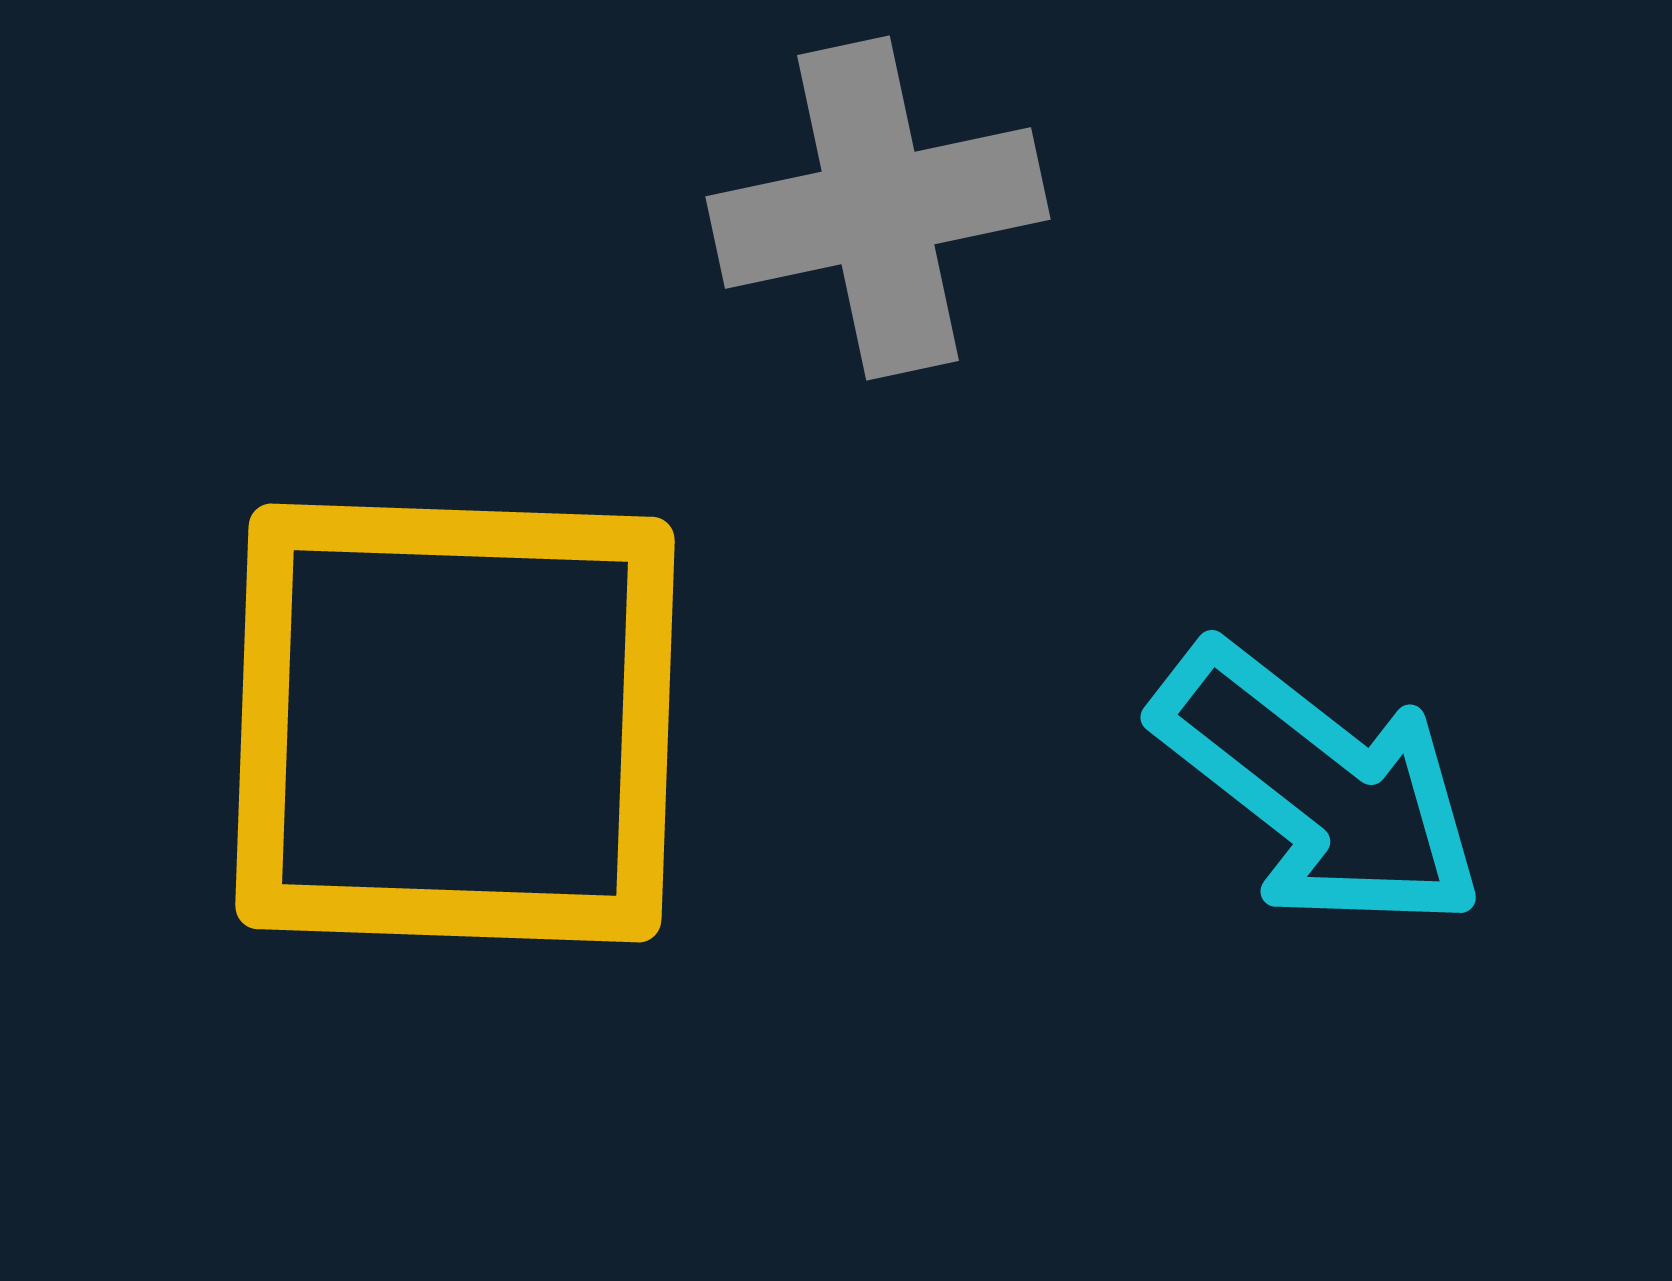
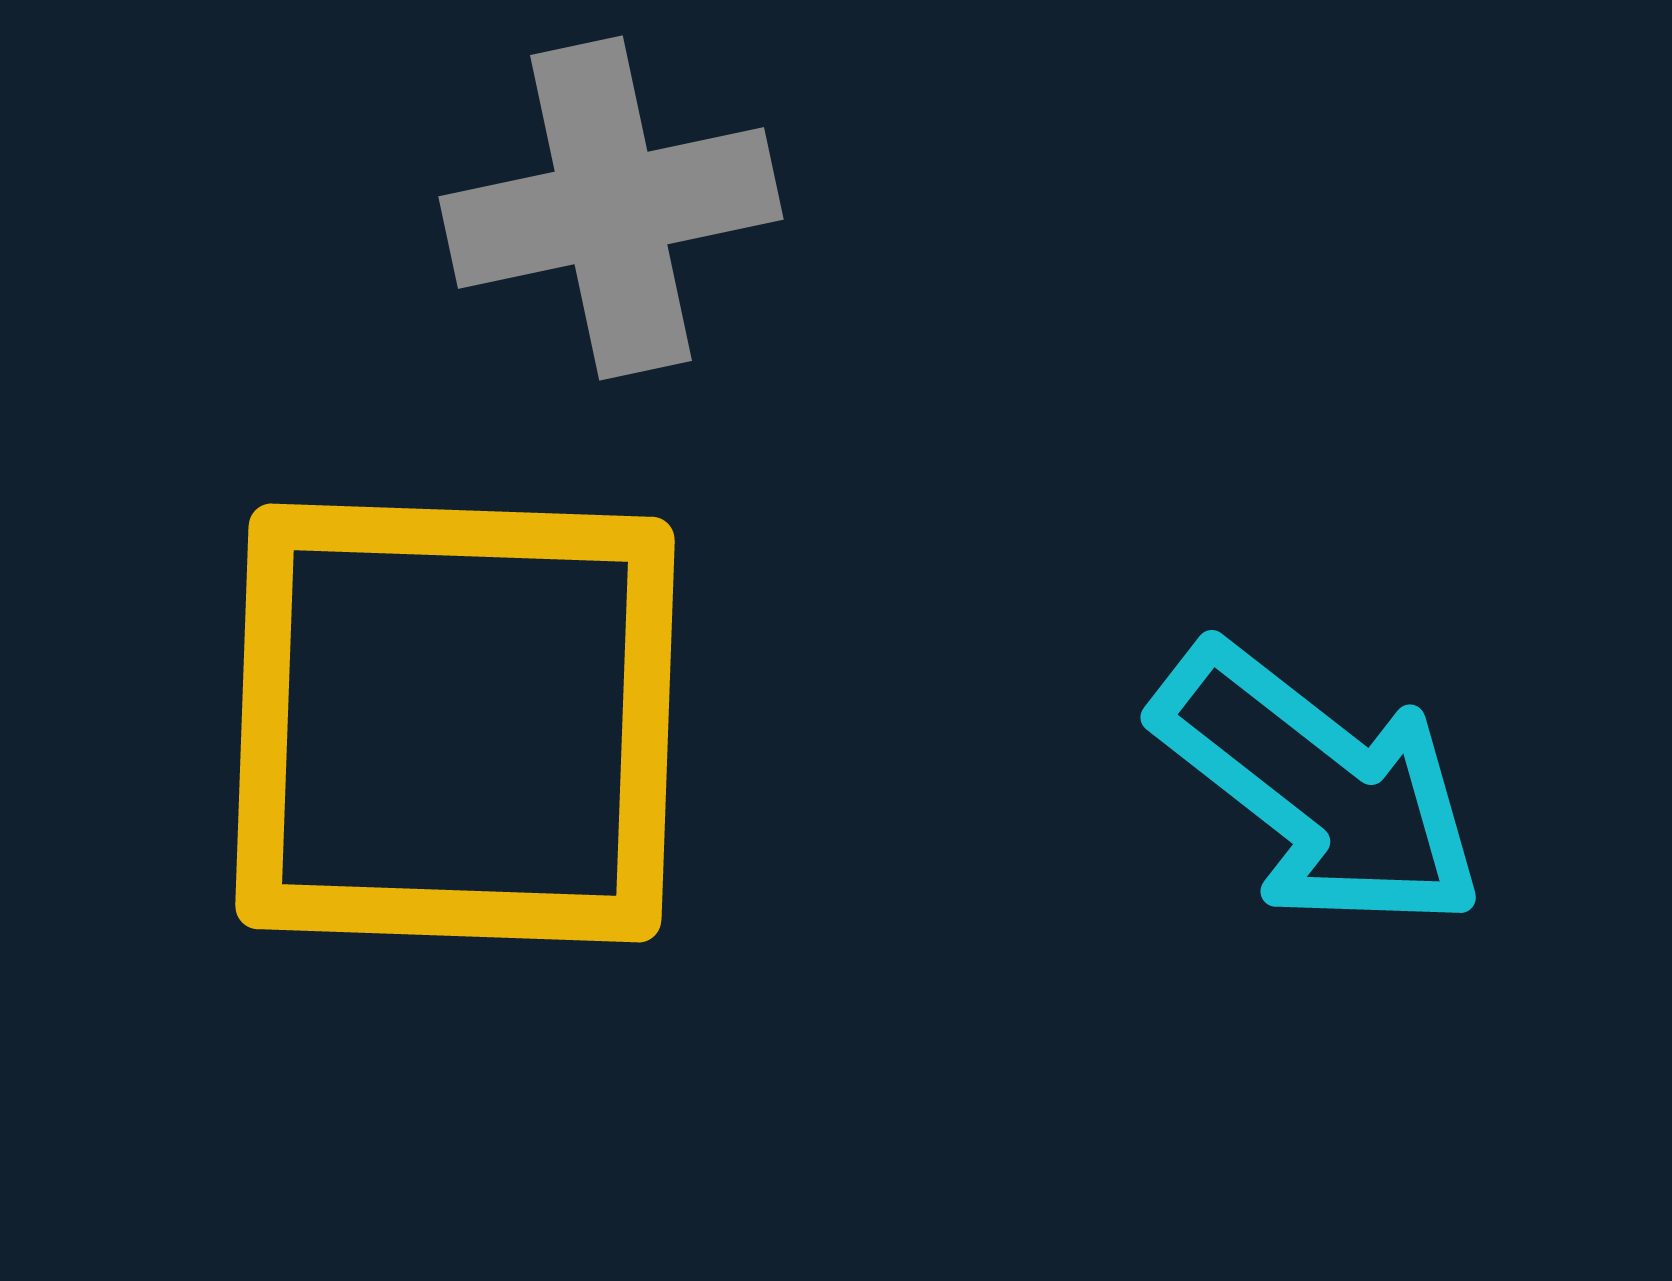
gray cross: moved 267 px left
